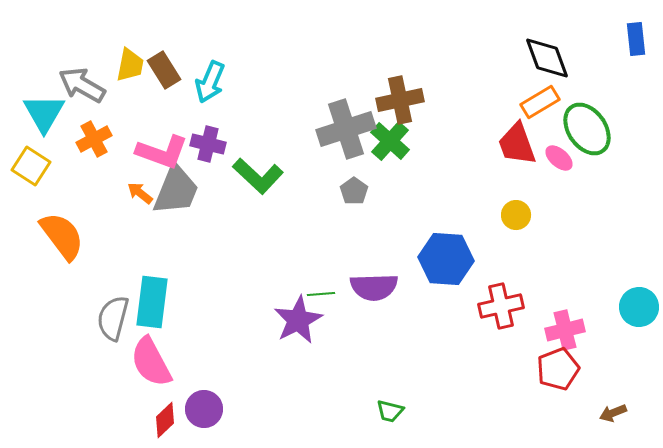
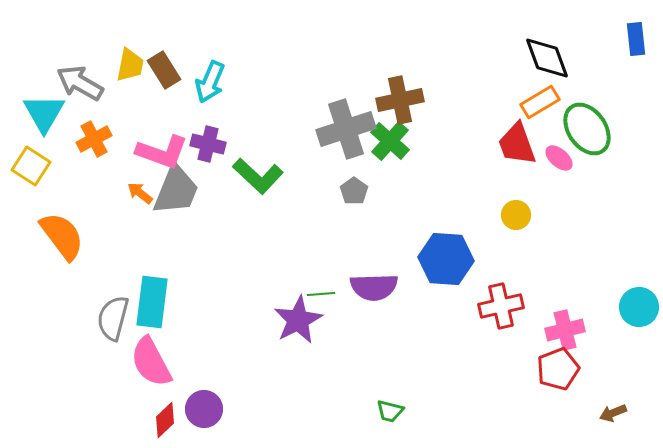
gray arrow: moved 2 px left, 2 px up
